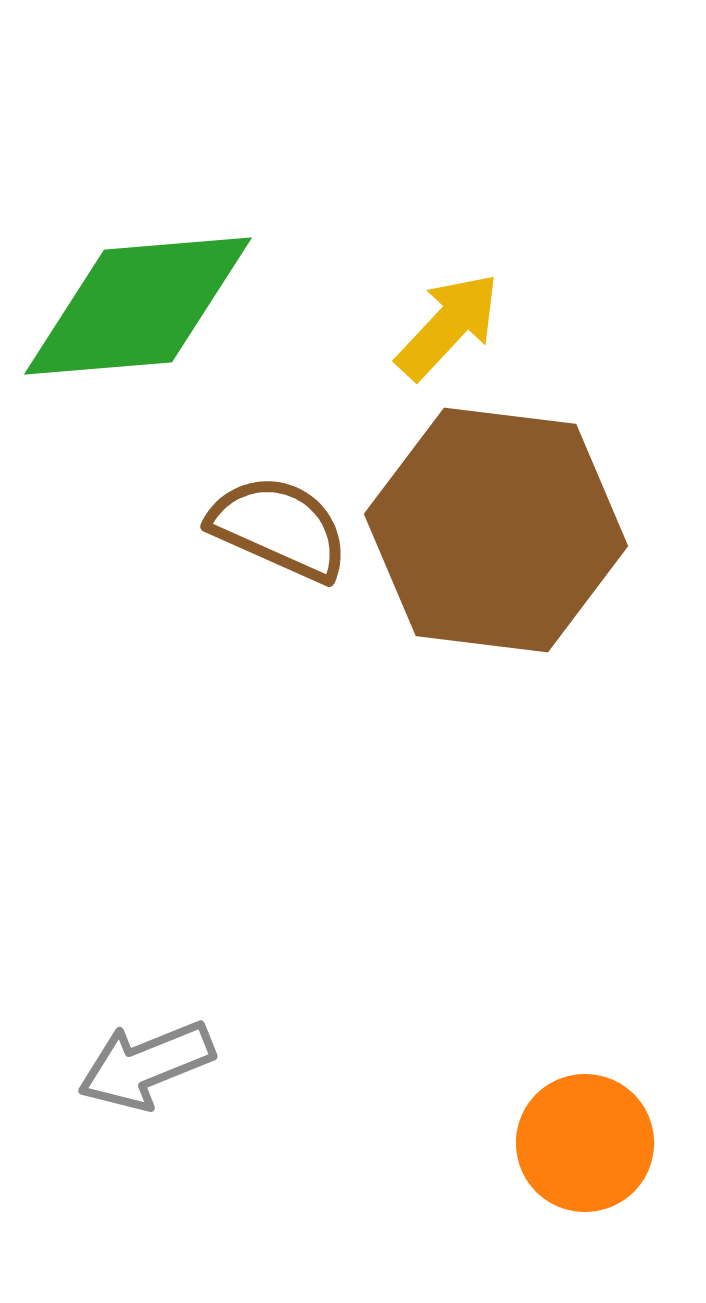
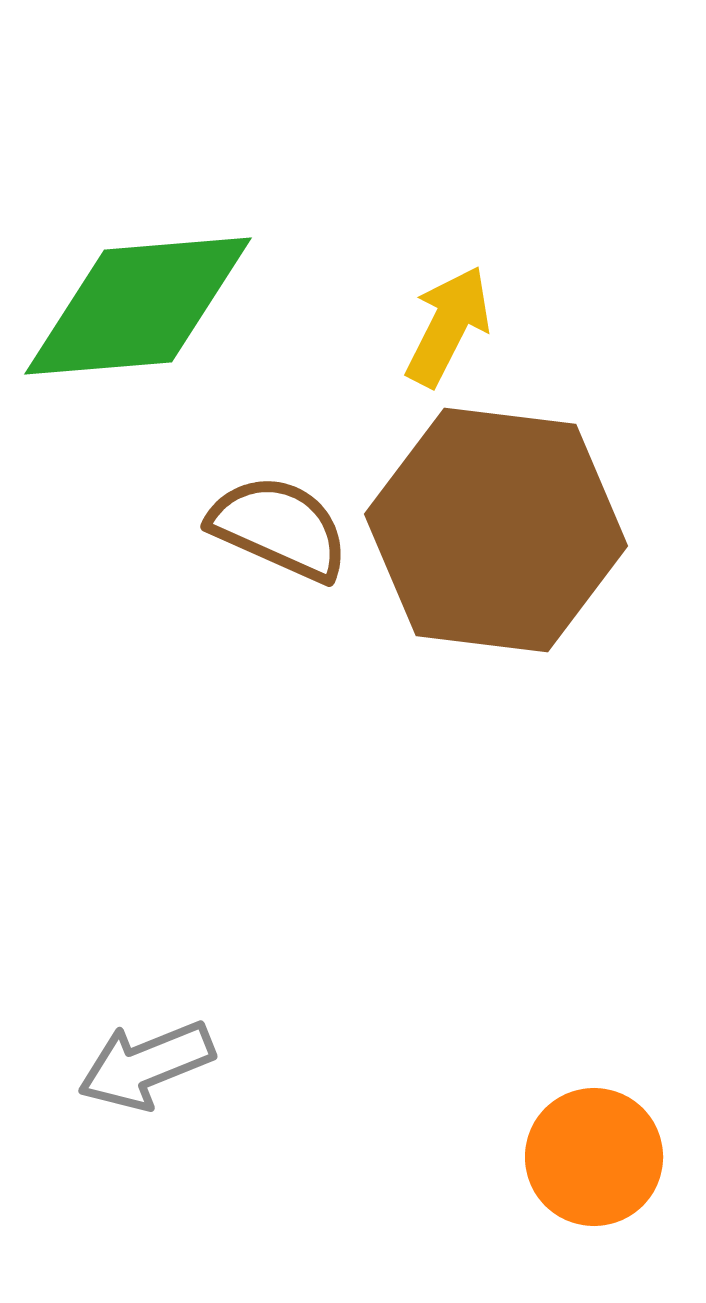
yellow arrow: rotated 16 degrees counterclockwise
orange circle: moved 9 px right, 14 px down
